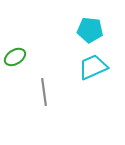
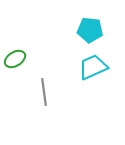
green ellipse: moved 2 px down
